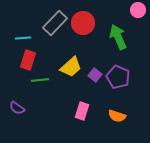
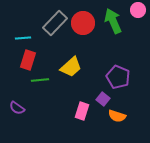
green arrow: moved 5 px left, 16 px up
purple square: moved 8 px right, 24 px down
